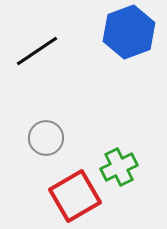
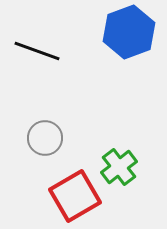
black line: rotated 54 degrees clockwise
gray circle: moved 1 px left
green cross: rotated 12 degrees counterclockwise
